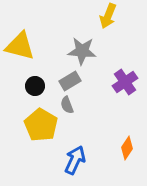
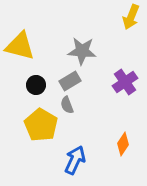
yellow arrow: moved 23 px right, 1 px down
black circle: moved 1 px right, 1 px up
orange diamond: moved 4 px left, 4 px up
